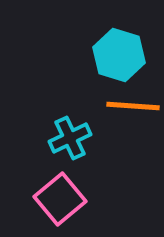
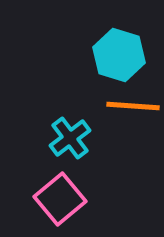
cyan cross: rotated 12 degrees counterclockwise
